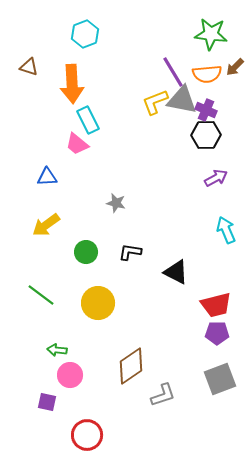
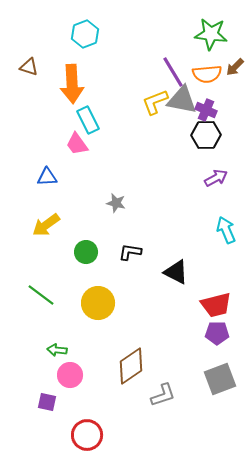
pink trapezoid: rotated 15 degrees clockwise
